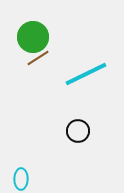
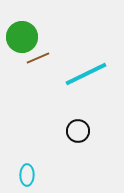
green circle: moved 11 px left
brown line: rotated 10 degrees clockwise
cyan ellipse: moved 6 px right, 4 px up
